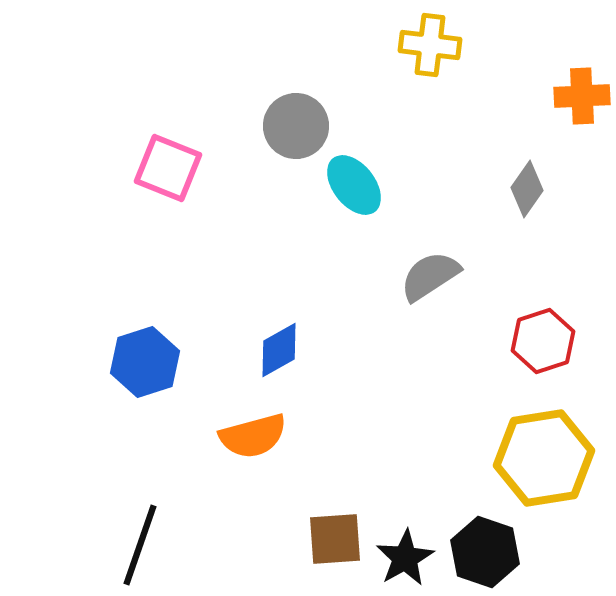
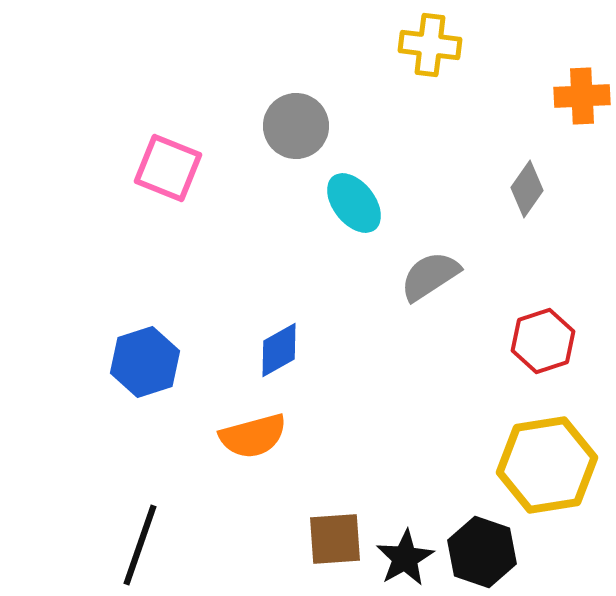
cyan ellipse: moved 18 px down
yellow hexagon: moved 3 px right, 7 px down
black hexagon: moved 3 px left
